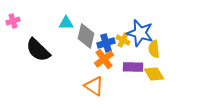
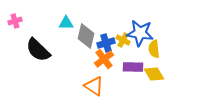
pink cross: moved 2 px right
blue star: rotated 8 degrees counterclockwise
